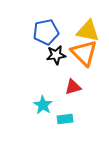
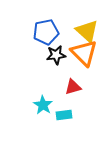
yellow triangle: moved 1 px left; rotated 30 degrees clockwise
cyan rectangle: moved 1 px left, 4 px up
